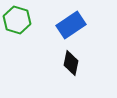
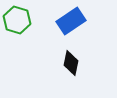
blue rectangle: moved 4 px up
